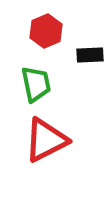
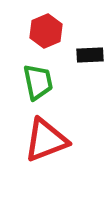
green trapezoid: moved 2 px right, 2 px up
red triangle: rotated 6 degrees clockwise
